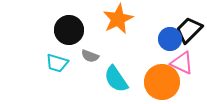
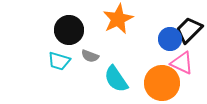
cyan trapezoid: moved 2 px right, 2 px up
orange circle: moved 1 px down
